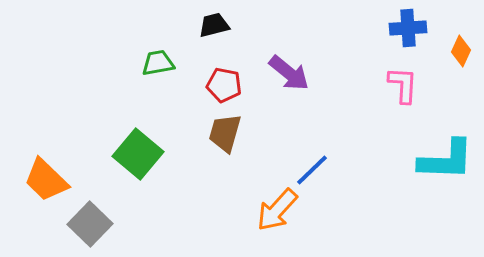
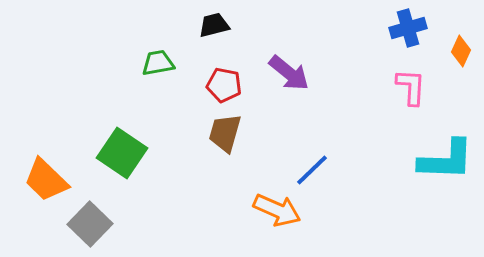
blue cross: rotated 12 degrees counterclockwise
pink L-shape: moved 8 px right, 2 px down
green square: moved 16 px left, 1 px up; rotated 6 degrees counterclockwise
orange arrow: rotated 108 degrees counterclockwise
